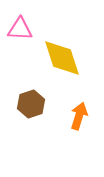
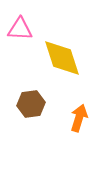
brown hexagon: rotated 12 degrees clockwise
orange arrow: moved 2 px down
